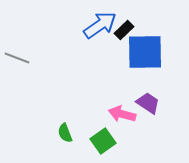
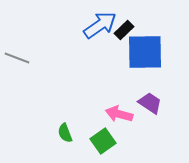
purple trapezoid: moved 2 px right
pink arrow: moved 3 px left
